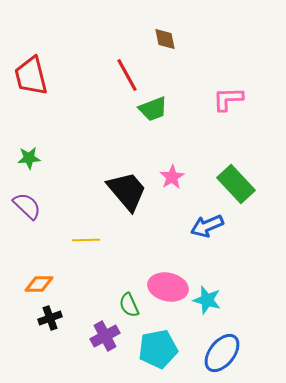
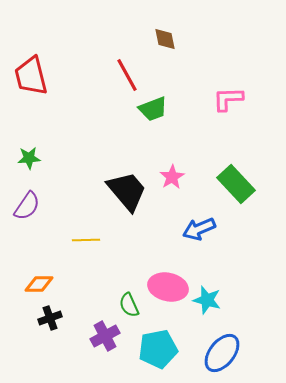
purple semicircle: rotated 80 degrees clockwise
blue arrow: moved 8 px left, 3 px down
